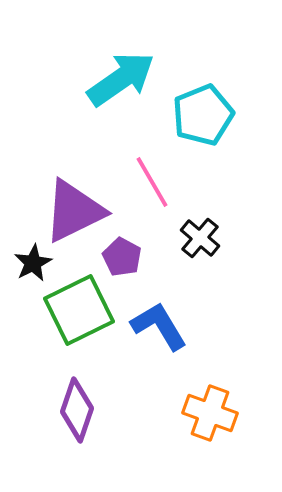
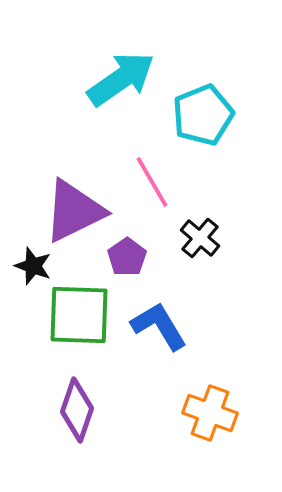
purple pentagon: moved 5 px right; rotated 9 degrees clockwise
black star: moved 3 px down; rotated 24 degrees counterclockwise
green square: moved 5 px down; rotated 28 degrees clockwise
